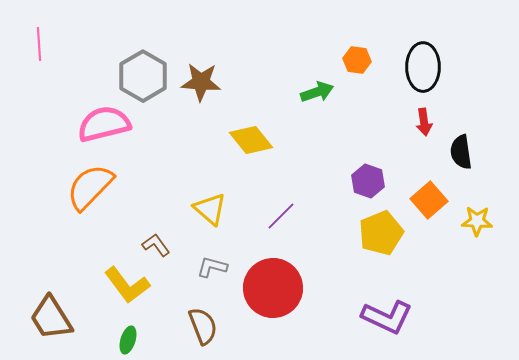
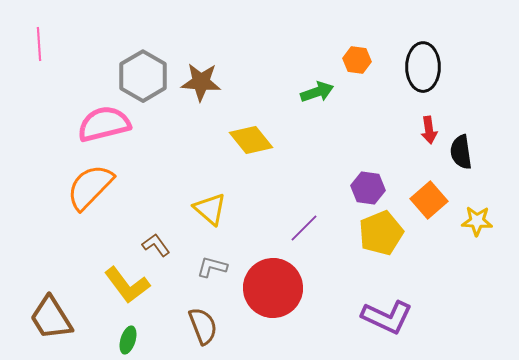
red arrow: moved 5 px right, 8 px down
purple hexagon: moved 7 px down; rotated 12 degrees counterclockwise
purple line: moved 23 px right, 12 px down
